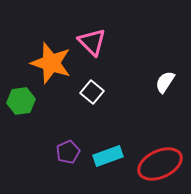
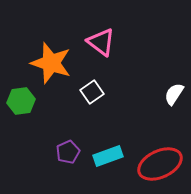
pink triangle: moved 9 px right; rotated 8 degrees counterclockwise
white semicircle: moved 9 px right, 12 px down
white square: rotated 15 degrees clockwise
